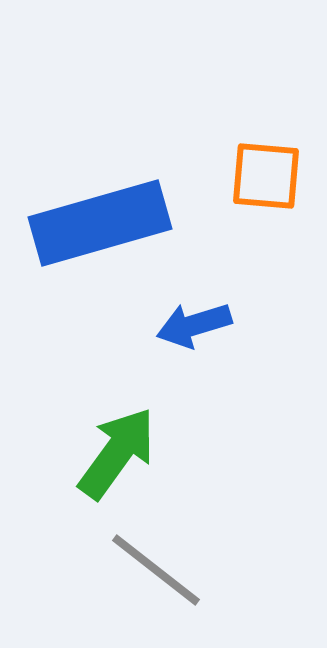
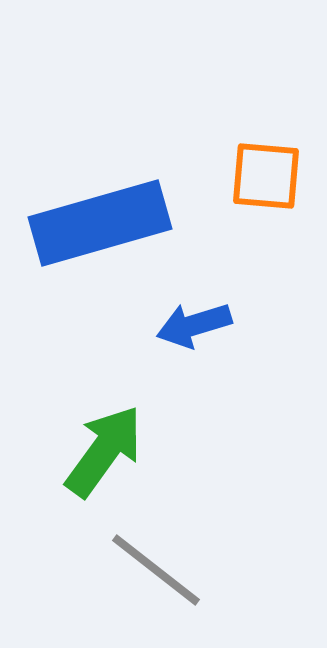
green arrow: moved 13 px left, 2 px up
